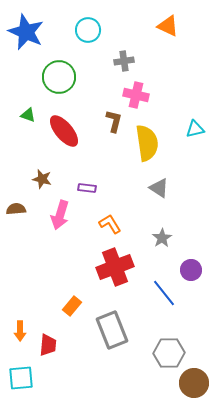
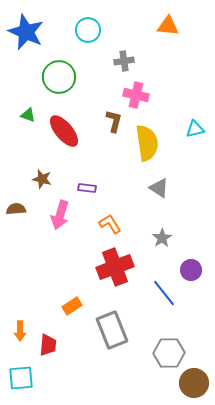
orange triangle: rotated 20 degrees counterclockwise
orange rectangle: rotated 18 degrees clockwise
